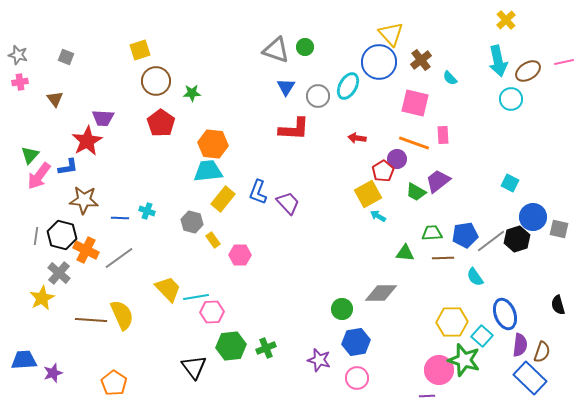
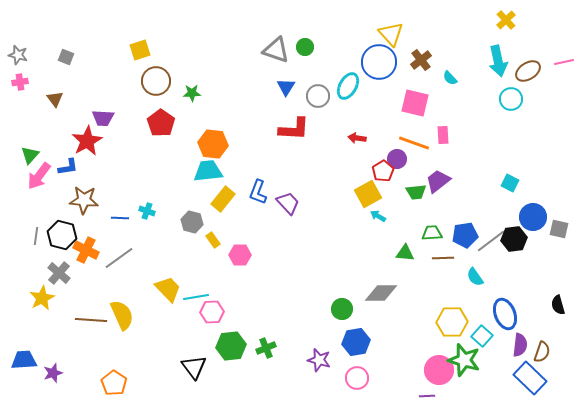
green trapezoid at (416, 192): rotated 35 degrees counterclockwise
black hexagon at (517, 239): moved 3 px left; rotated 10 degrees clockwise
